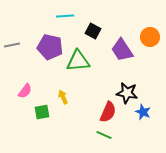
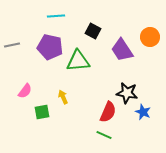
cyan line: moved 9 px left
